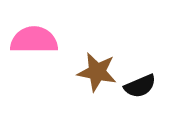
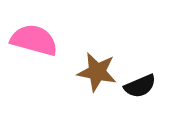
pink semicircle: rotated 15 degrees clockwise
